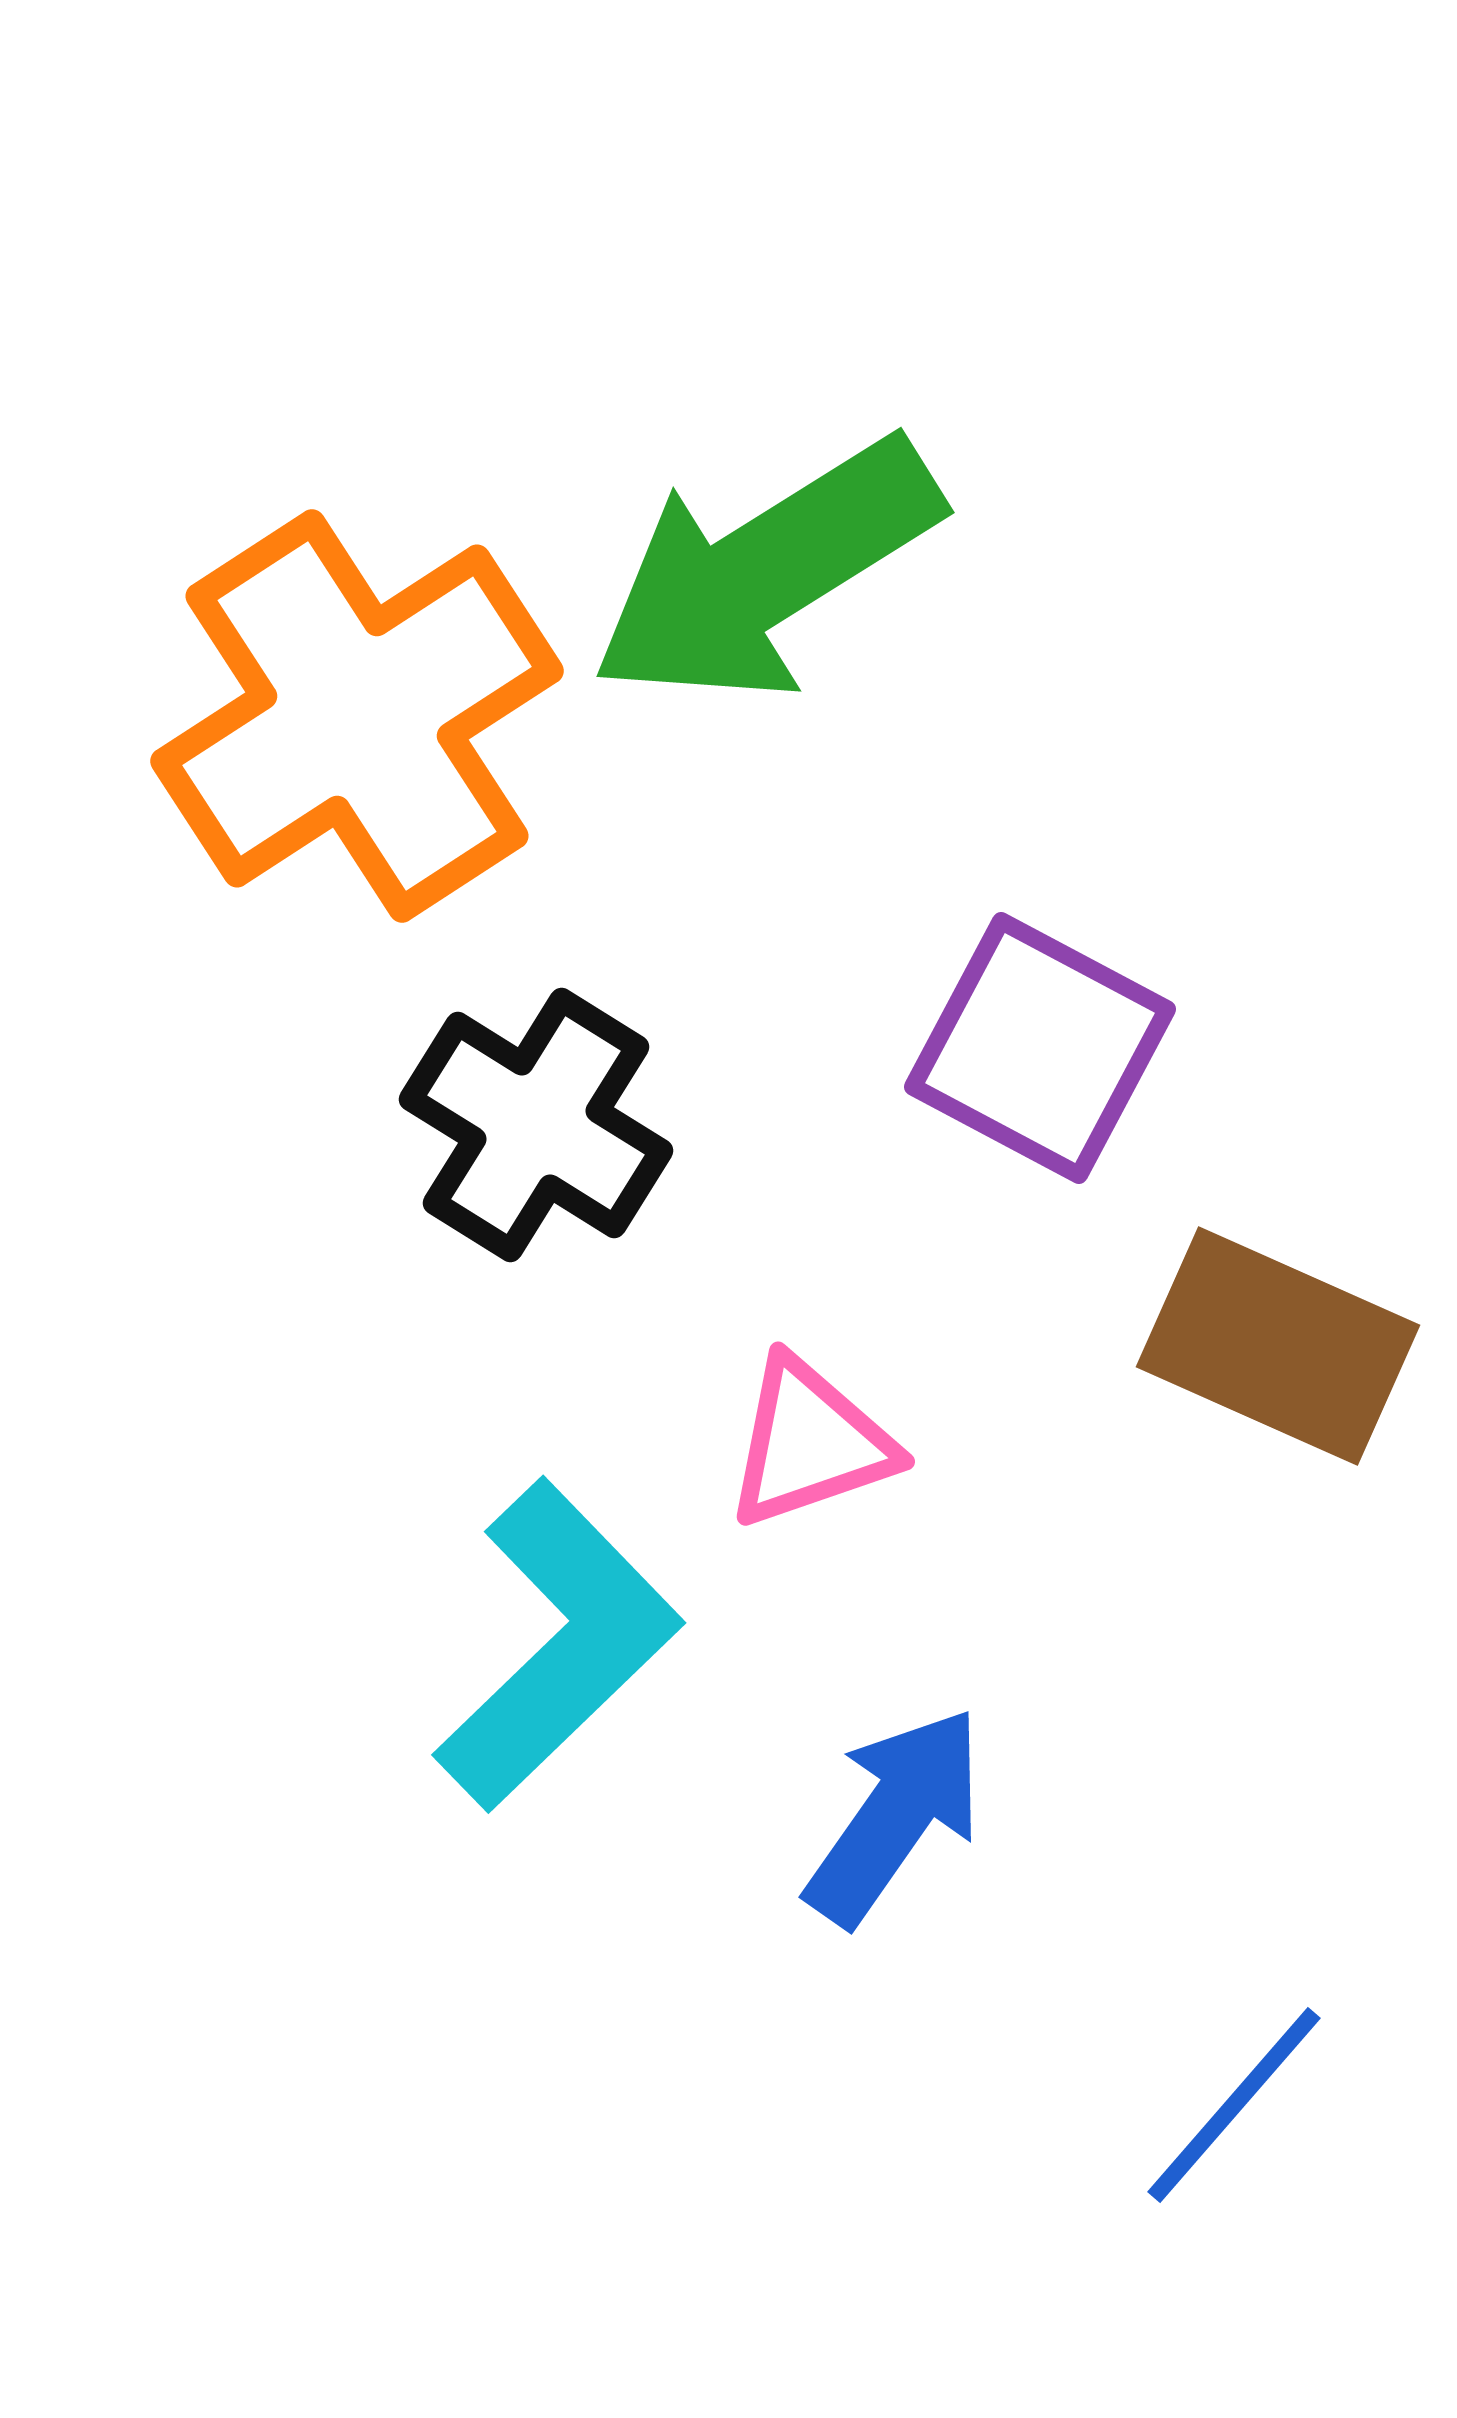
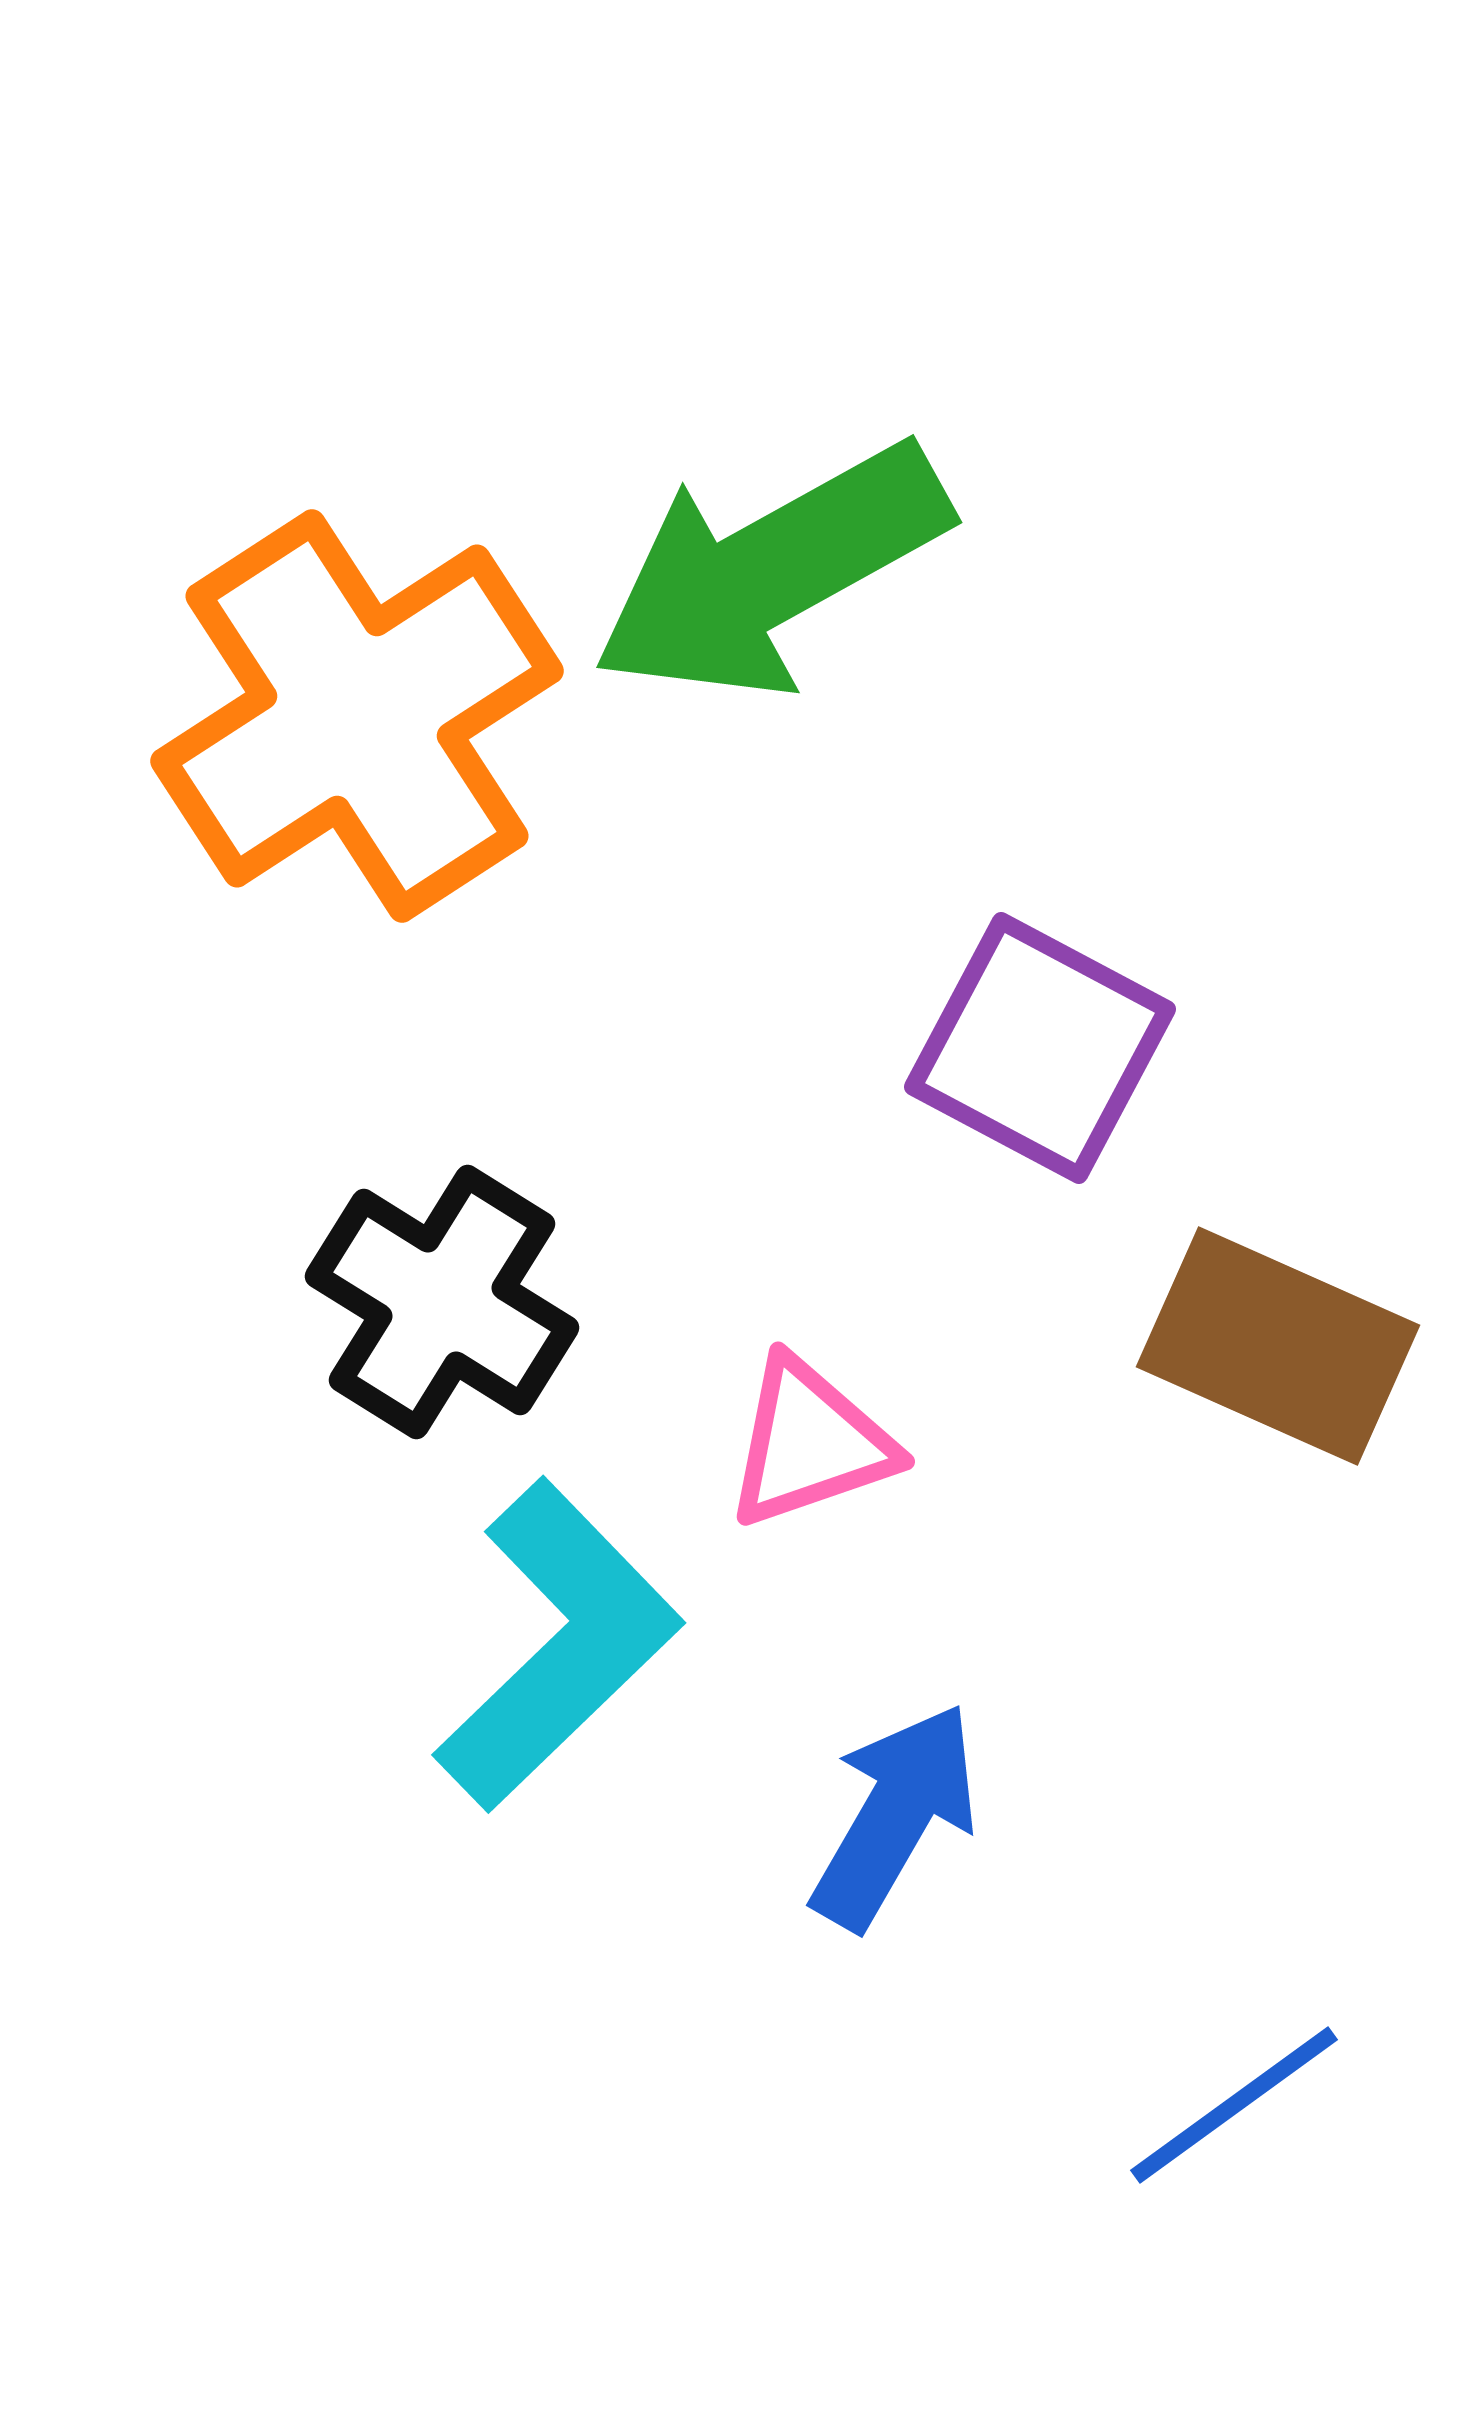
green arrow: moved 5 px right; rotated 3 degrees clockwise
black cross: moved 94 px left, 177 px down
blue arrow: rotated 5 degrees counterclockwise
blue line: rotated 13 degrees clockwise
